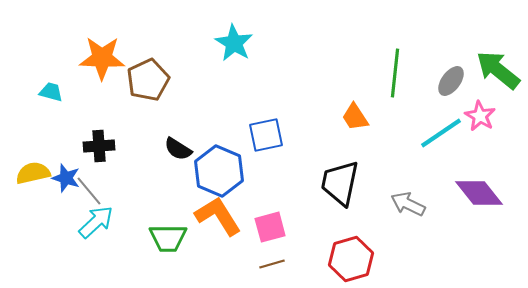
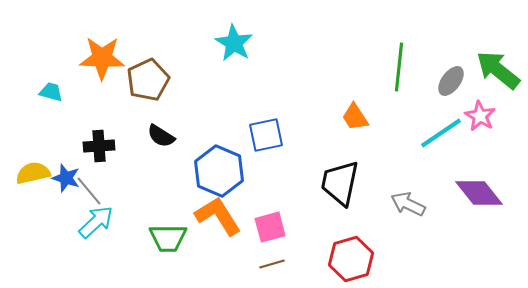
green line: moved 4 px right, 6 px up
black semicircle: moved 17 px left, 13 px up
